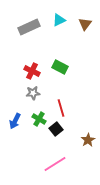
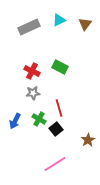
red line: moved 2 px left
